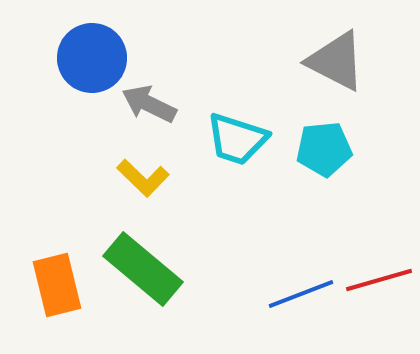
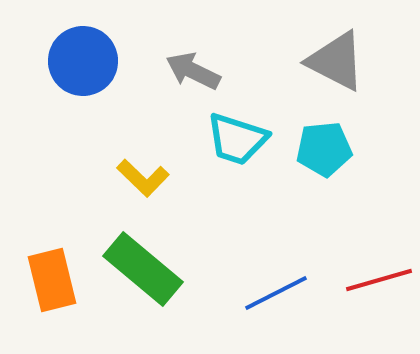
blue circle: moved 9 px left, 3 px down
gray arrow: moved 44 px right, 33 px up
orange rectangle: moved 5 px left, 5 px up
blue line: moved 25 px left, 1 px up; rotated 6 degrees counterclockwise
